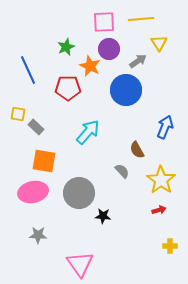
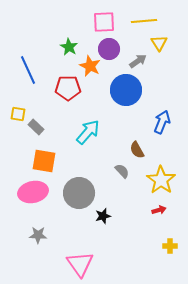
yellow line: moved 3 px right, 2 px down
green star: moved 3 px right; rotated 18 degrees counterclockwise
blue arrow: moved 3 px left, 5 px up
black star: rotated 21 degrees counterclockwise
